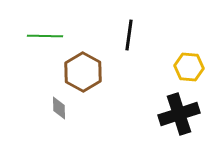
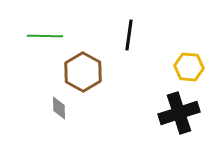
black cross: moved 1 px up
